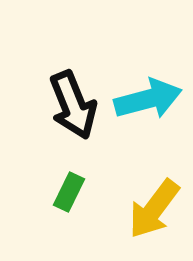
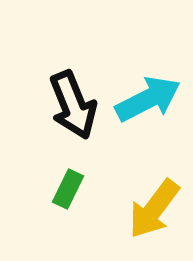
cyan arrow: rotated 12 degrees counterclockwise
green rectangle: moved 1 px left, 3 px up
